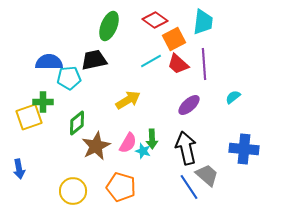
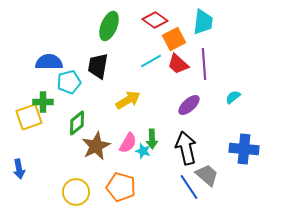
black trapezoid: moved 4 px right, 6 px down; rotated 68 degrees counterclockwise
cyan pentagon: moved 4 px down; rotated 10 degrees counterclockwise
yellow circle: moved 3 px right, 1 px down
